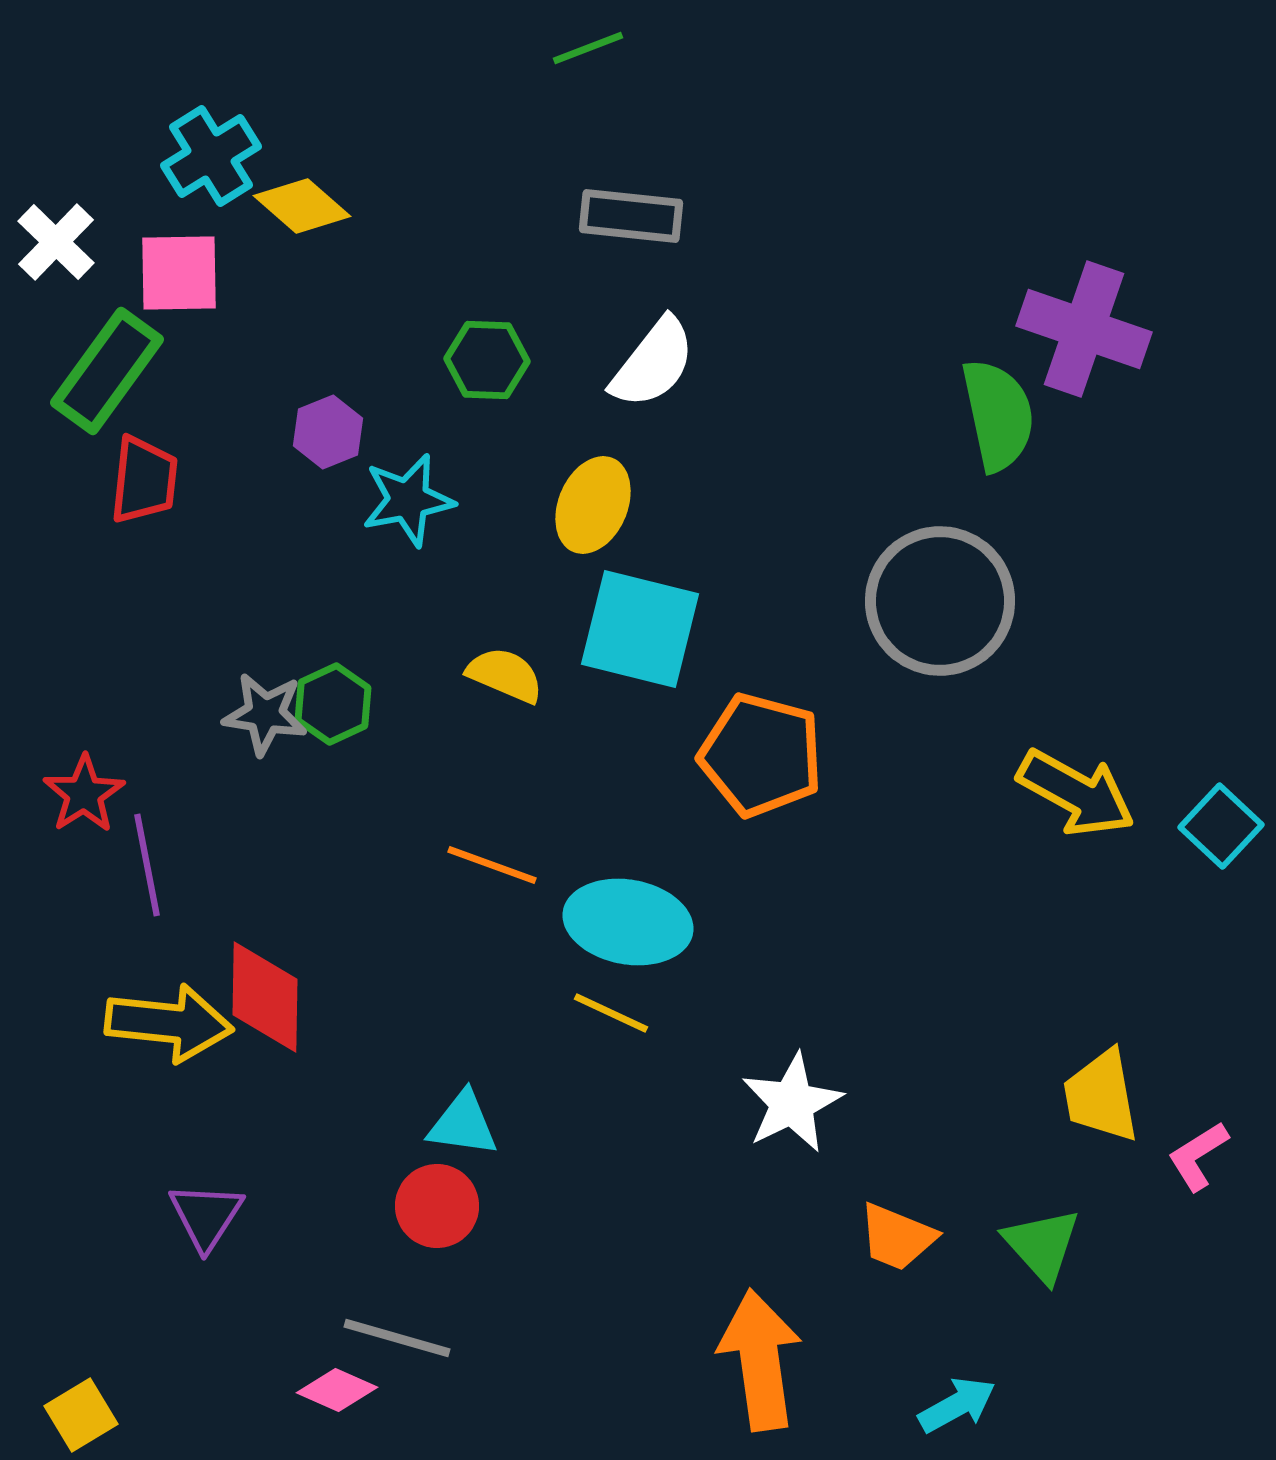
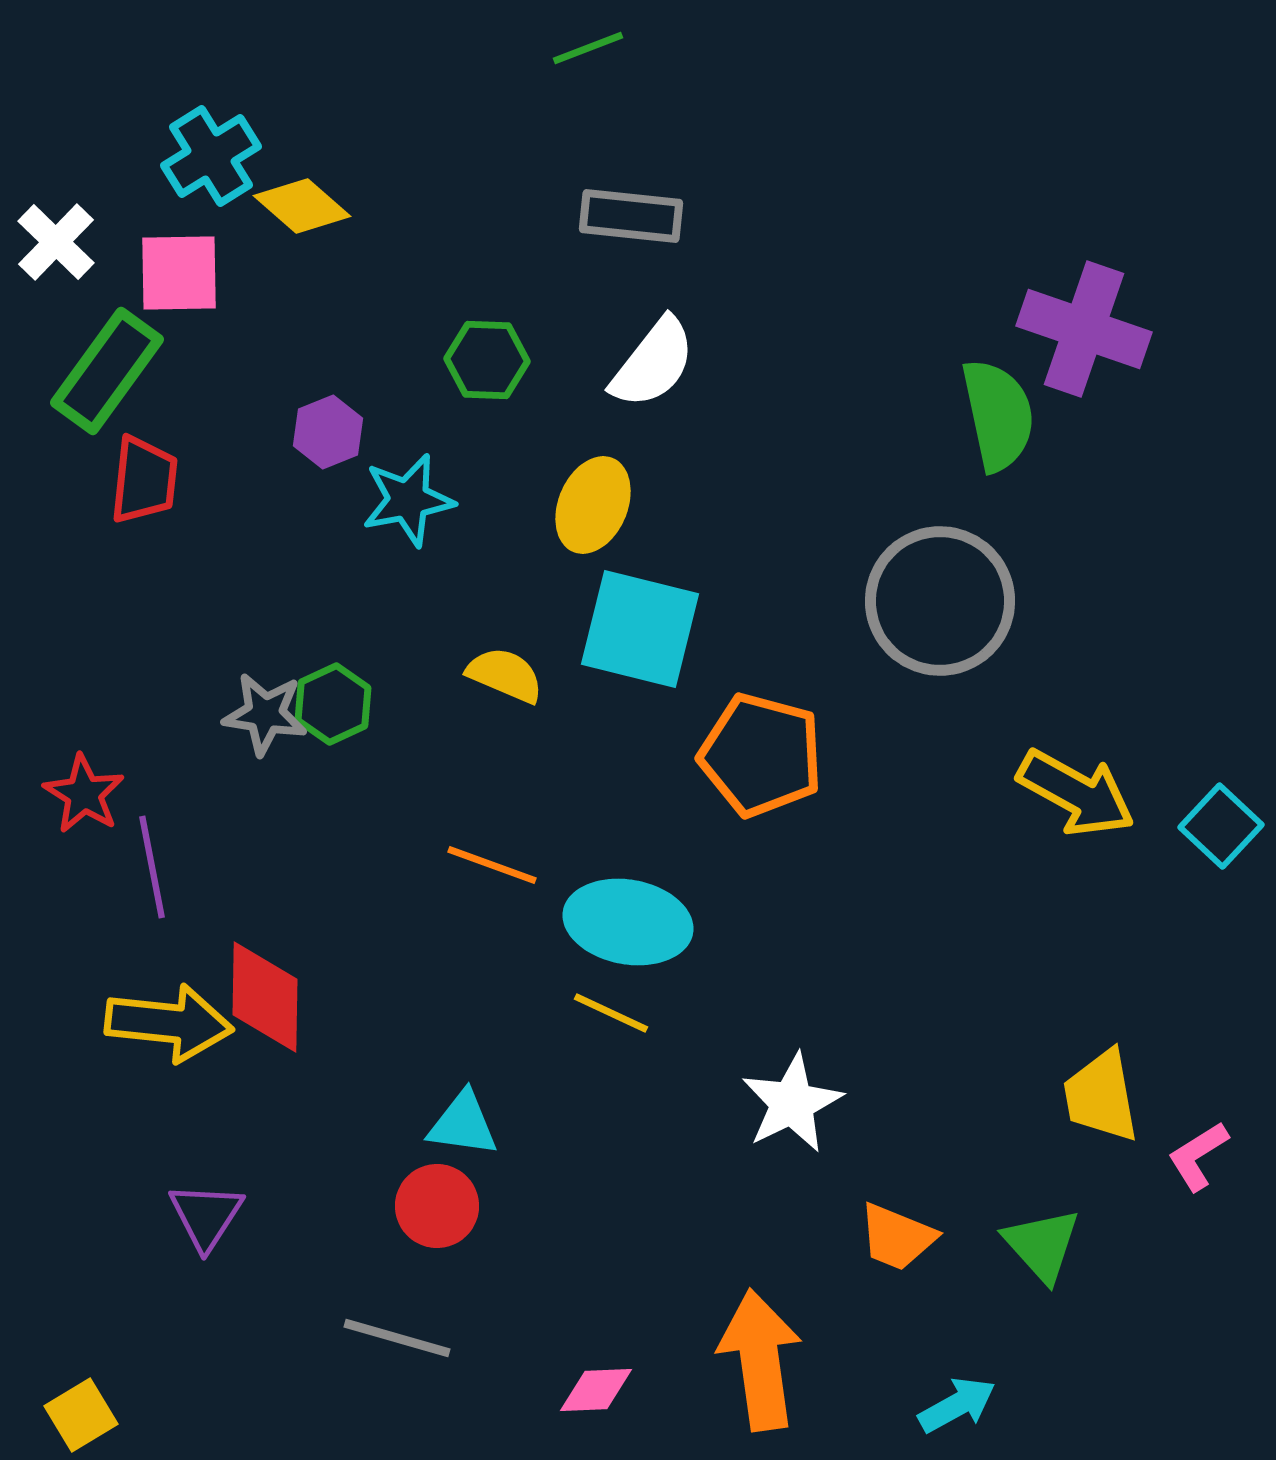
red star at (84, 794): rotated 8 degrees counterclockwise
purple line at (147, 865): moved 5 px right, 2 px down
pink diamond at (337, 1390): moved 259 px right; rotated 26 degrees counterclockwise
